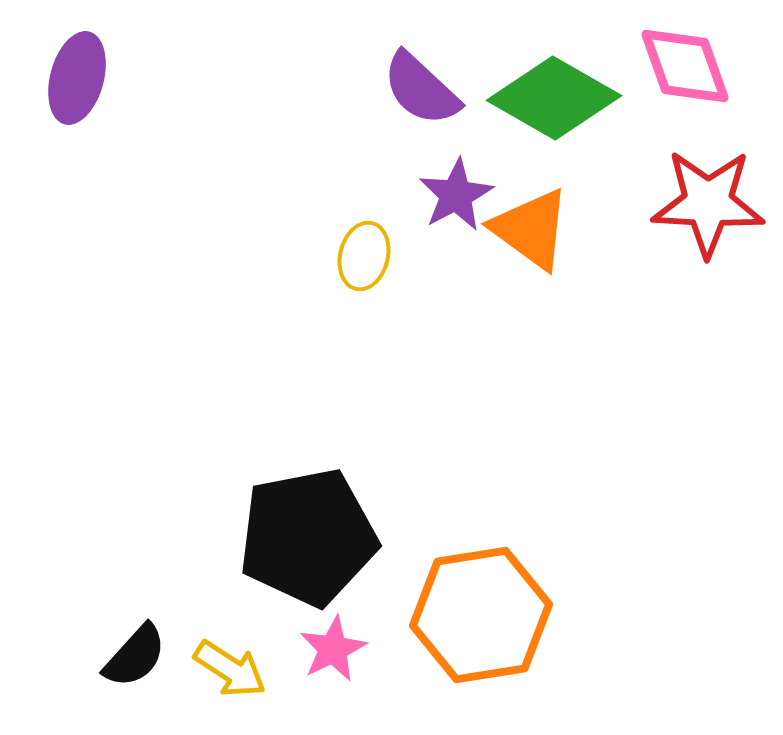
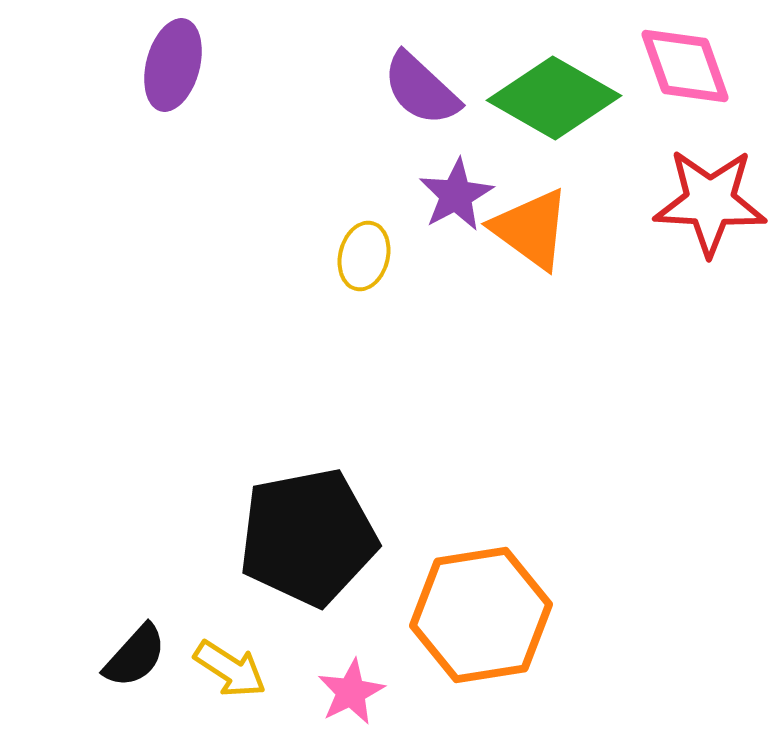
purple ellipse: moved 96 px right, 13 px up
red star: moved 2 px right, 1 px up
pink star: moved 18 px right, 43 px down
